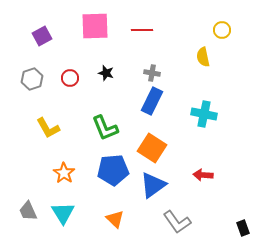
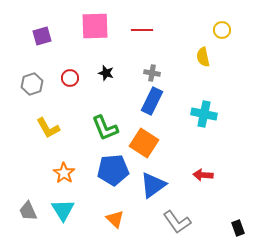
purple square: rotated 12 degrees clockwise
gray hexagon: moved 5 px down
orange square: moved 8 px left, 5 px up
cyan triangle: moved 3 px up
black rectangle: moved 5 px left
